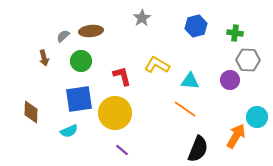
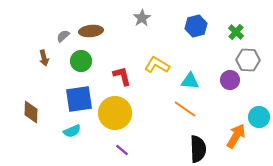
green cross: moved 1 px right, 1 px up; rotated 35 degrees clockwise
cyan circle: moved 2 px right
cyan semicircle: moved 3 px right
black semicircle: rotated 24 degrees counterclockwise
